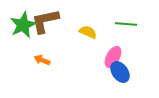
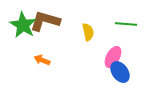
brown L-shape: rotated 28 degrees clockwise
green star: rotated 16 degrees counterclockwise
yellow semicircle: rotated 54 degrees clockwise
